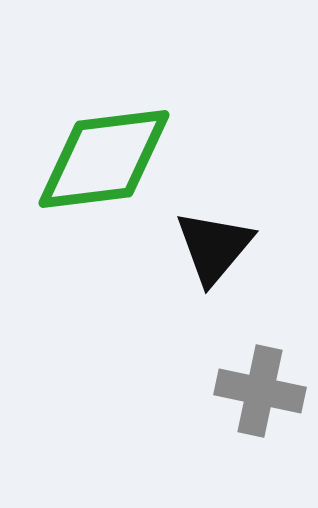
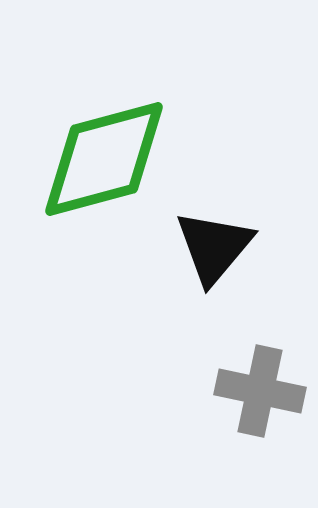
green diamond: rotated 8 degrees counterclockwise
